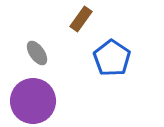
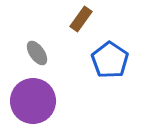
blue pentagon: moved 2 px left, 2 px down
